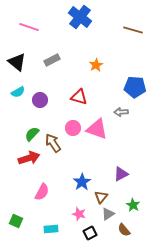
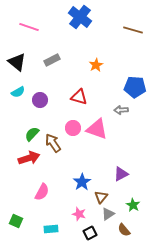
gray arrow: moved 2 px up
